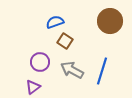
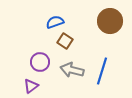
gray arrow: rotated 15 degrees counterclockwise
purple triangle: moved 2 px left, 1 px up
